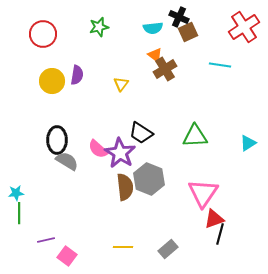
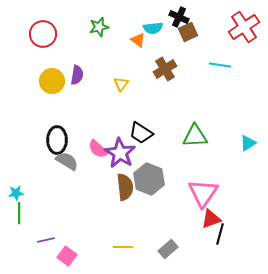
orange triangle: moved 17 px left, 15 px up
red triangle: moved 3 px left
